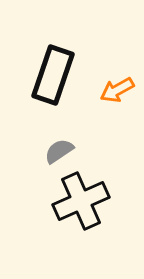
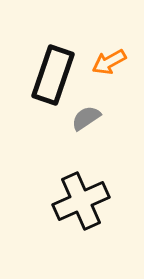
orange arrow: moved 8 px left, 28 px up
gray semicircle: moved 27 px right, 33 px up
